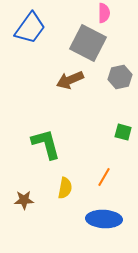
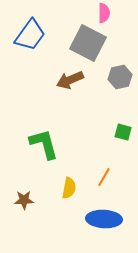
blue trapezoid: moved 7 px down
green L-shape: moved 2 px left
yellow semicircle: moved 4 px right
